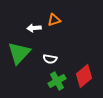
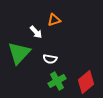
white arrow: moved 2 px right, 4 px down; rotated 128 degrees counterclockwise
red diamond: moved 2 px right, 6 px down
